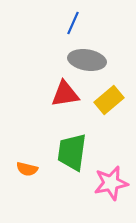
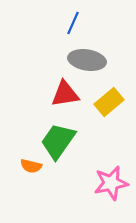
yellow rectangle: moved 2 px down
green trapezoid: moved 14 px left, 11 px up; rotated 27 degrees clockwise
orange semicircle: moved 4 px right, 3 px up
